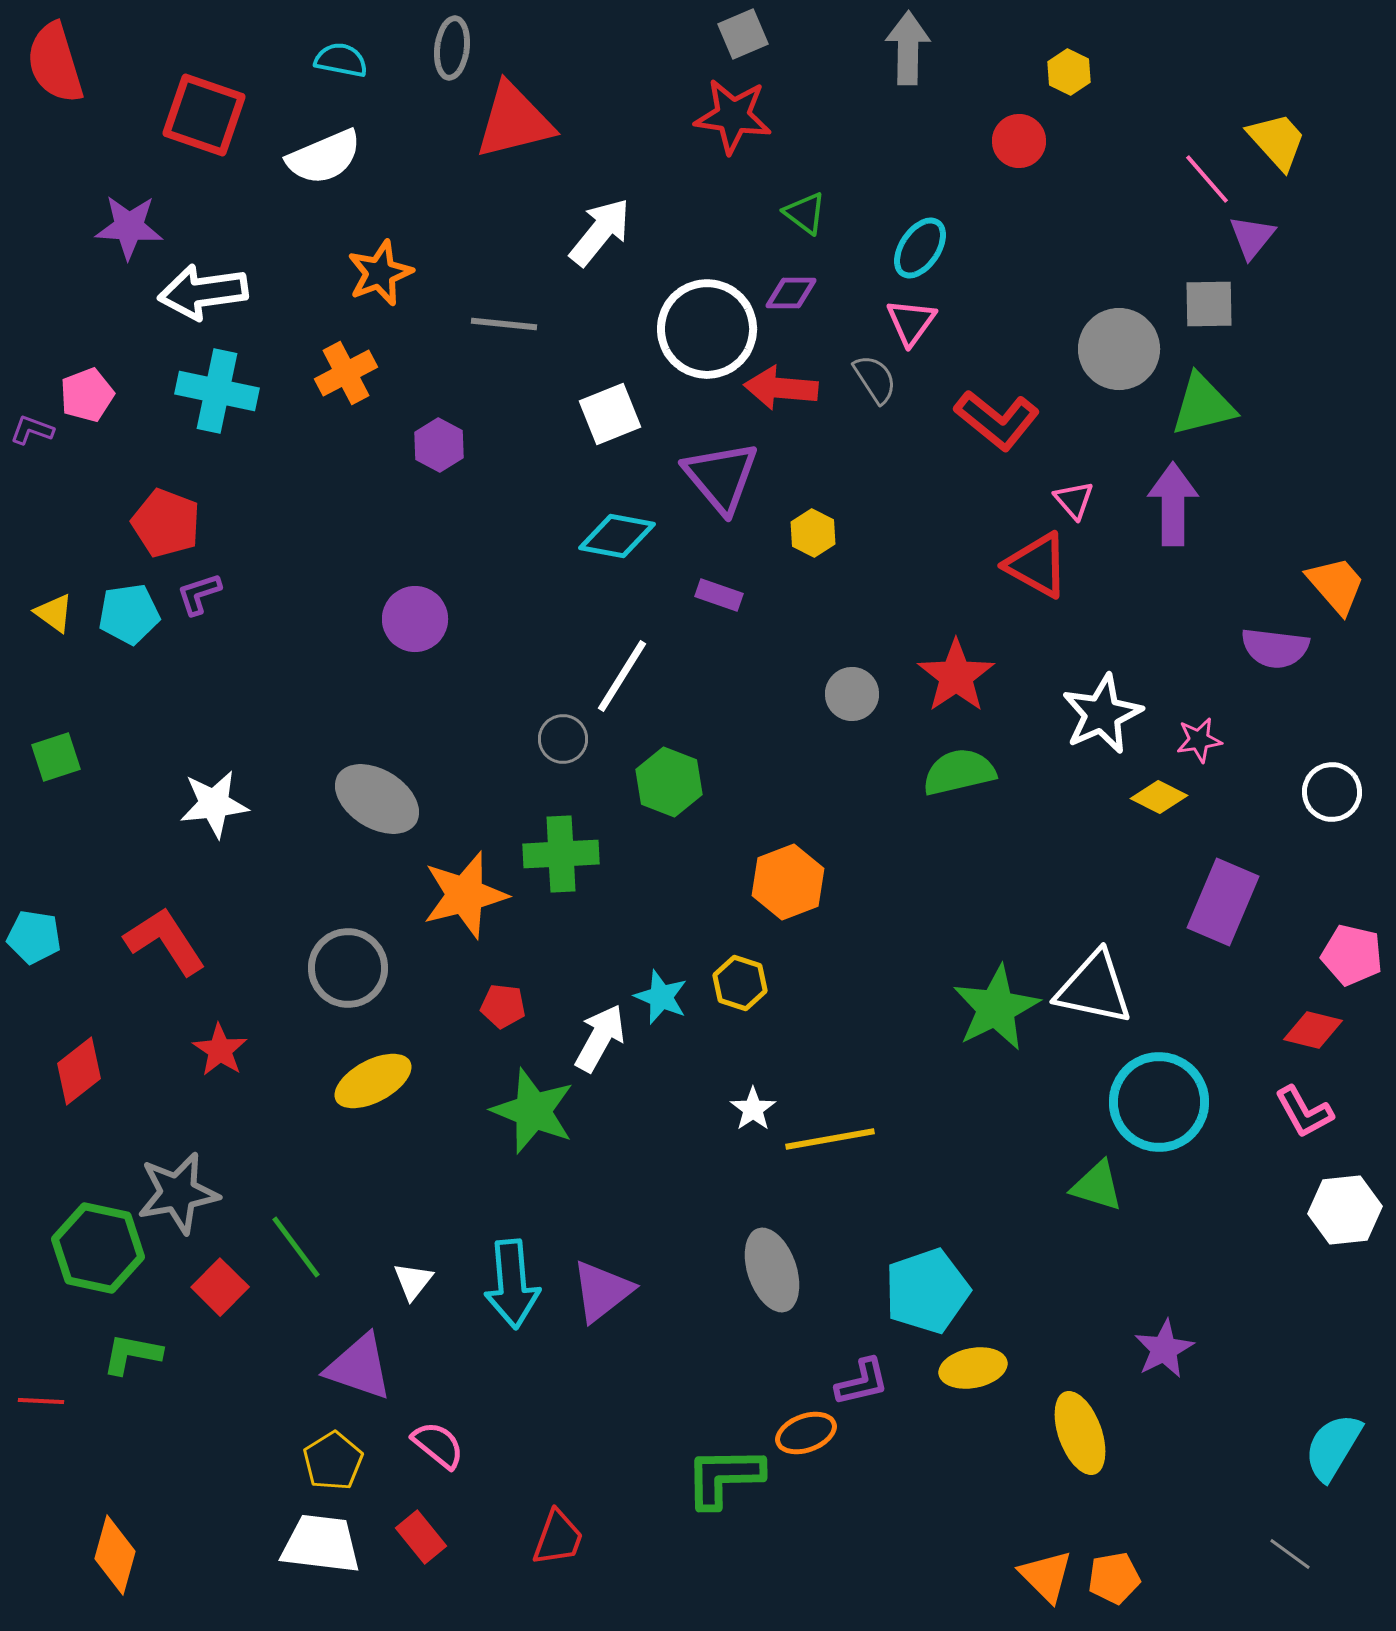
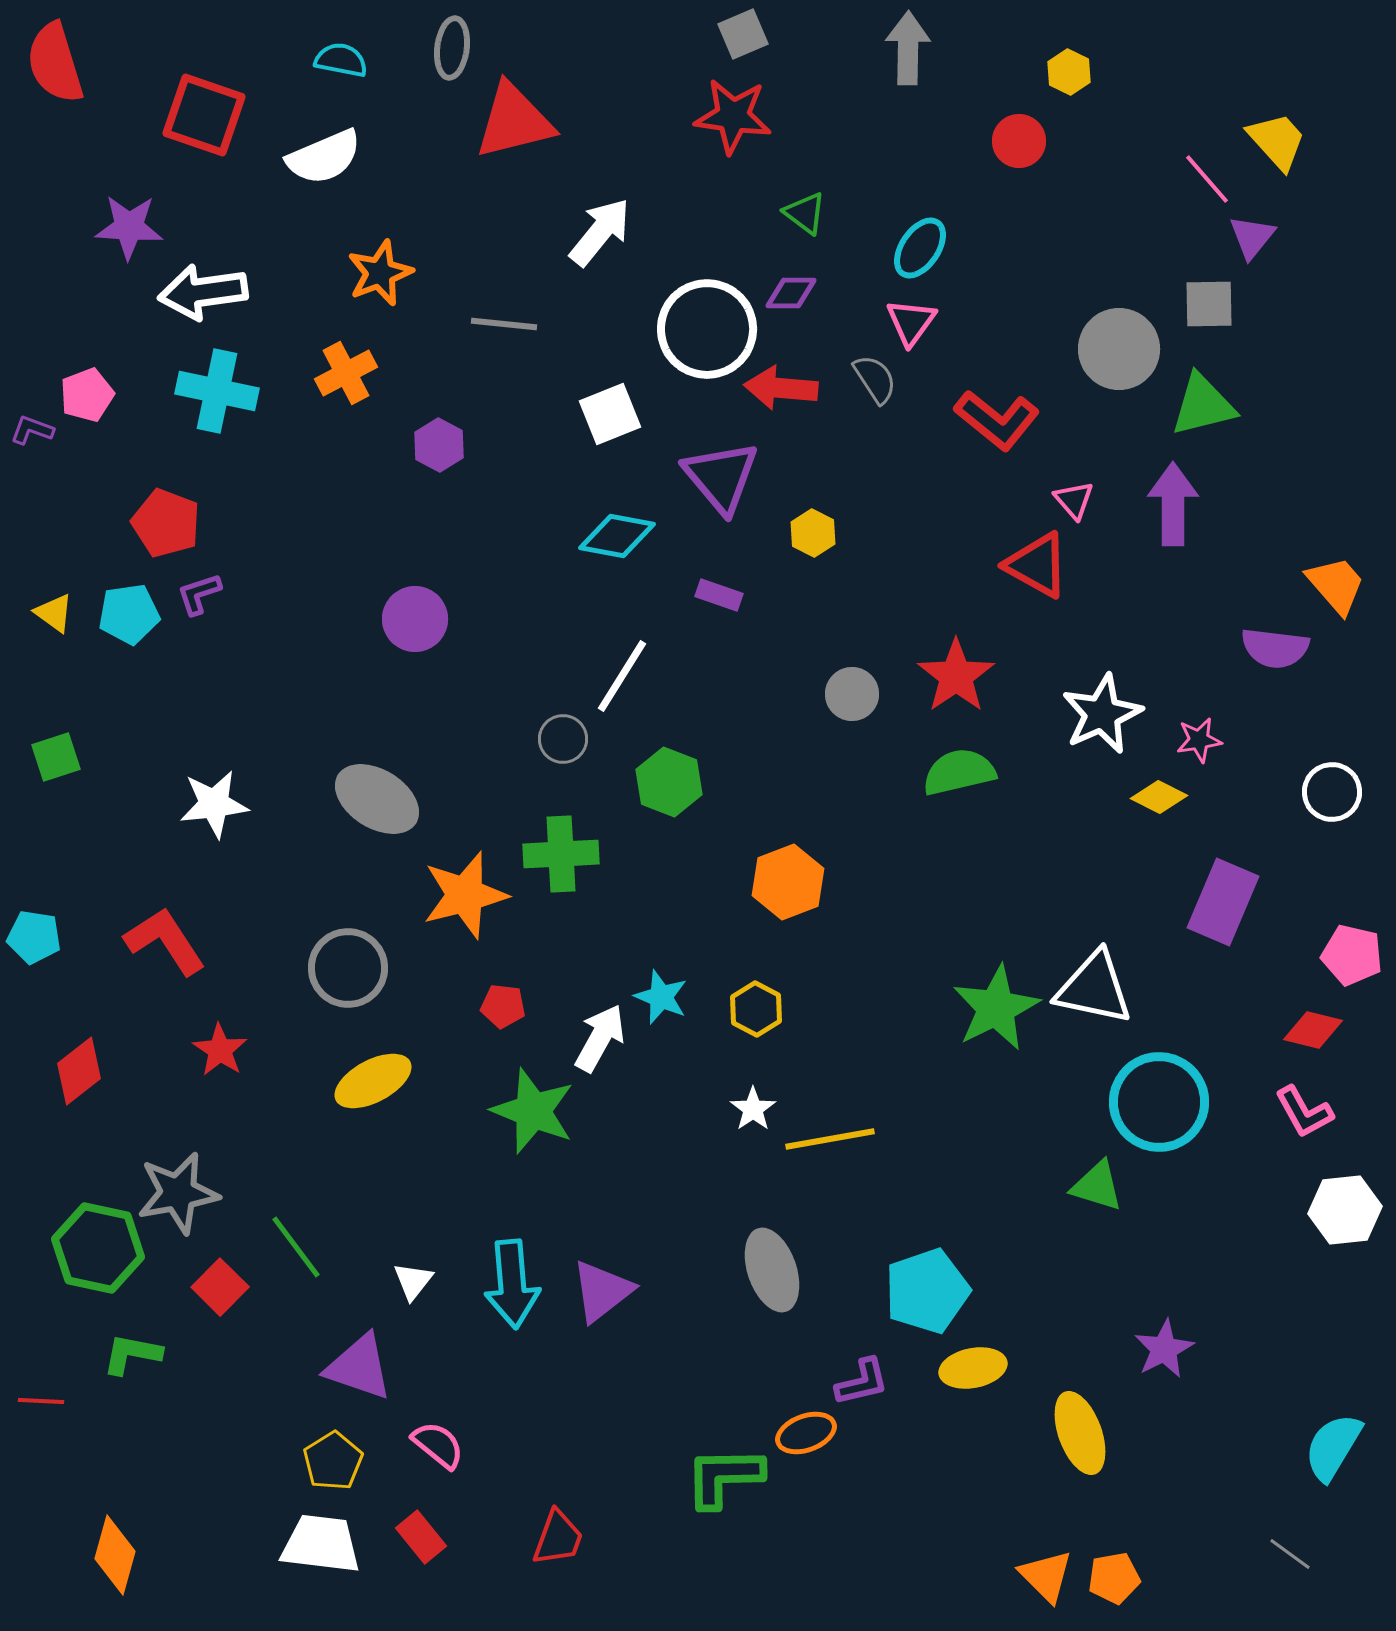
yellow hexagon at (740, 983): moved 16 px right, 26 px down; rotated 10 degrees clockwise
